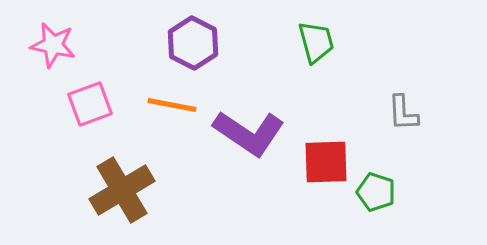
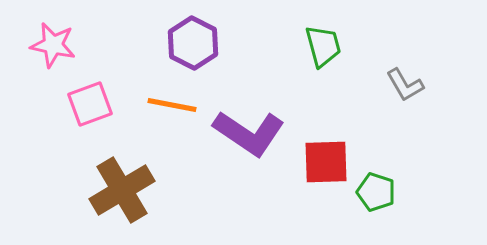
green trapezoid: moved 7 px right, 4 px down
gray L-shape: moved 2 px right, 28 px up; rotated 27 degrees counterclockwise
